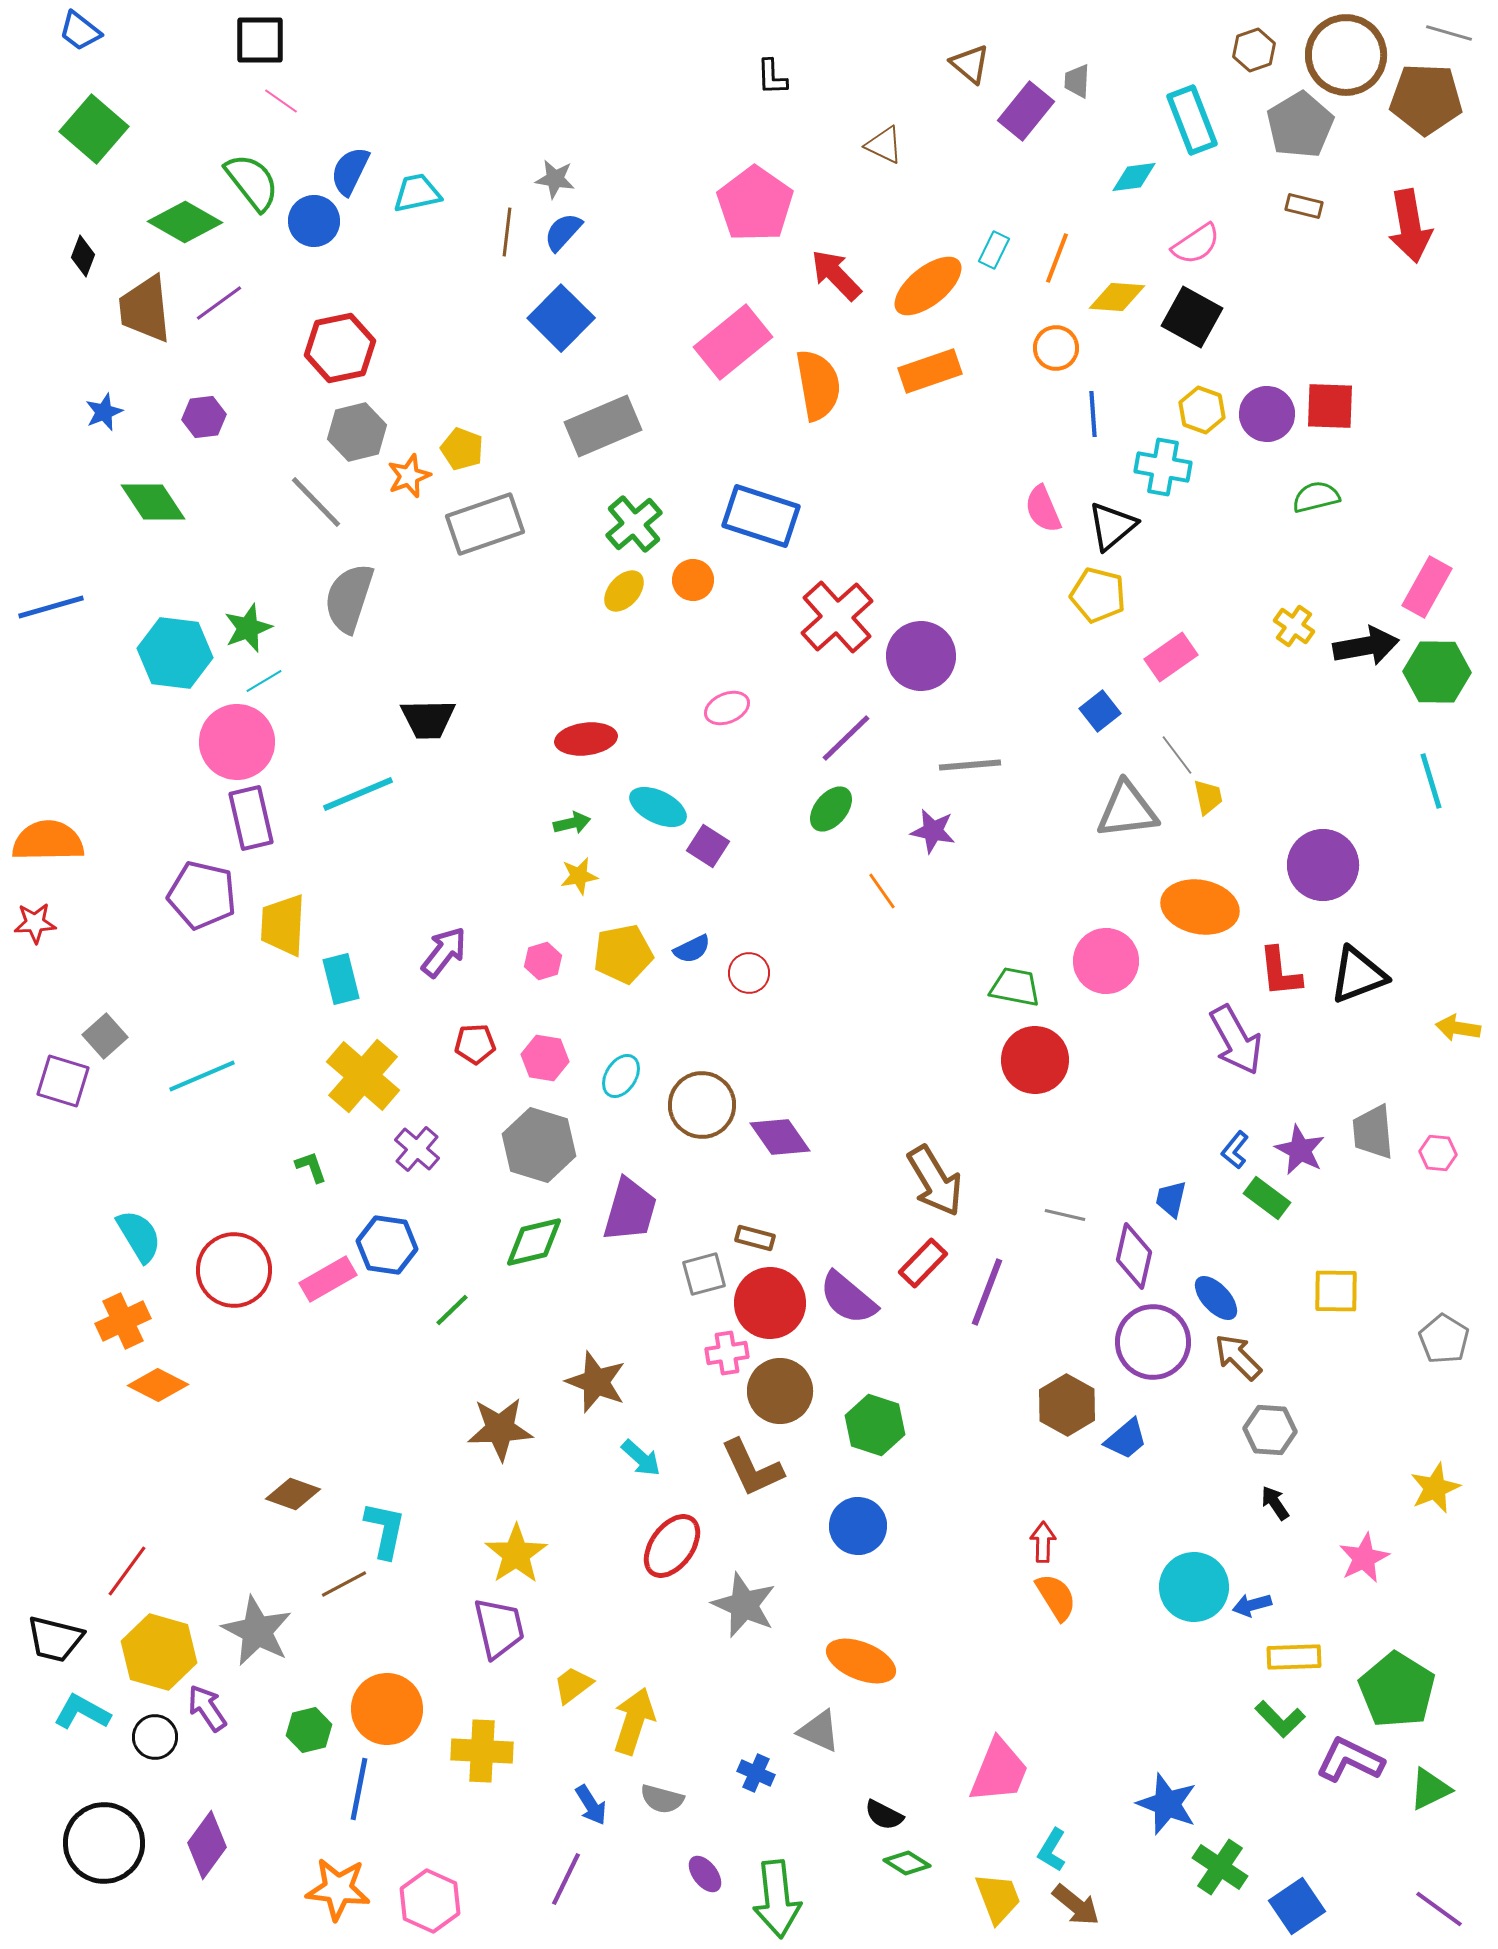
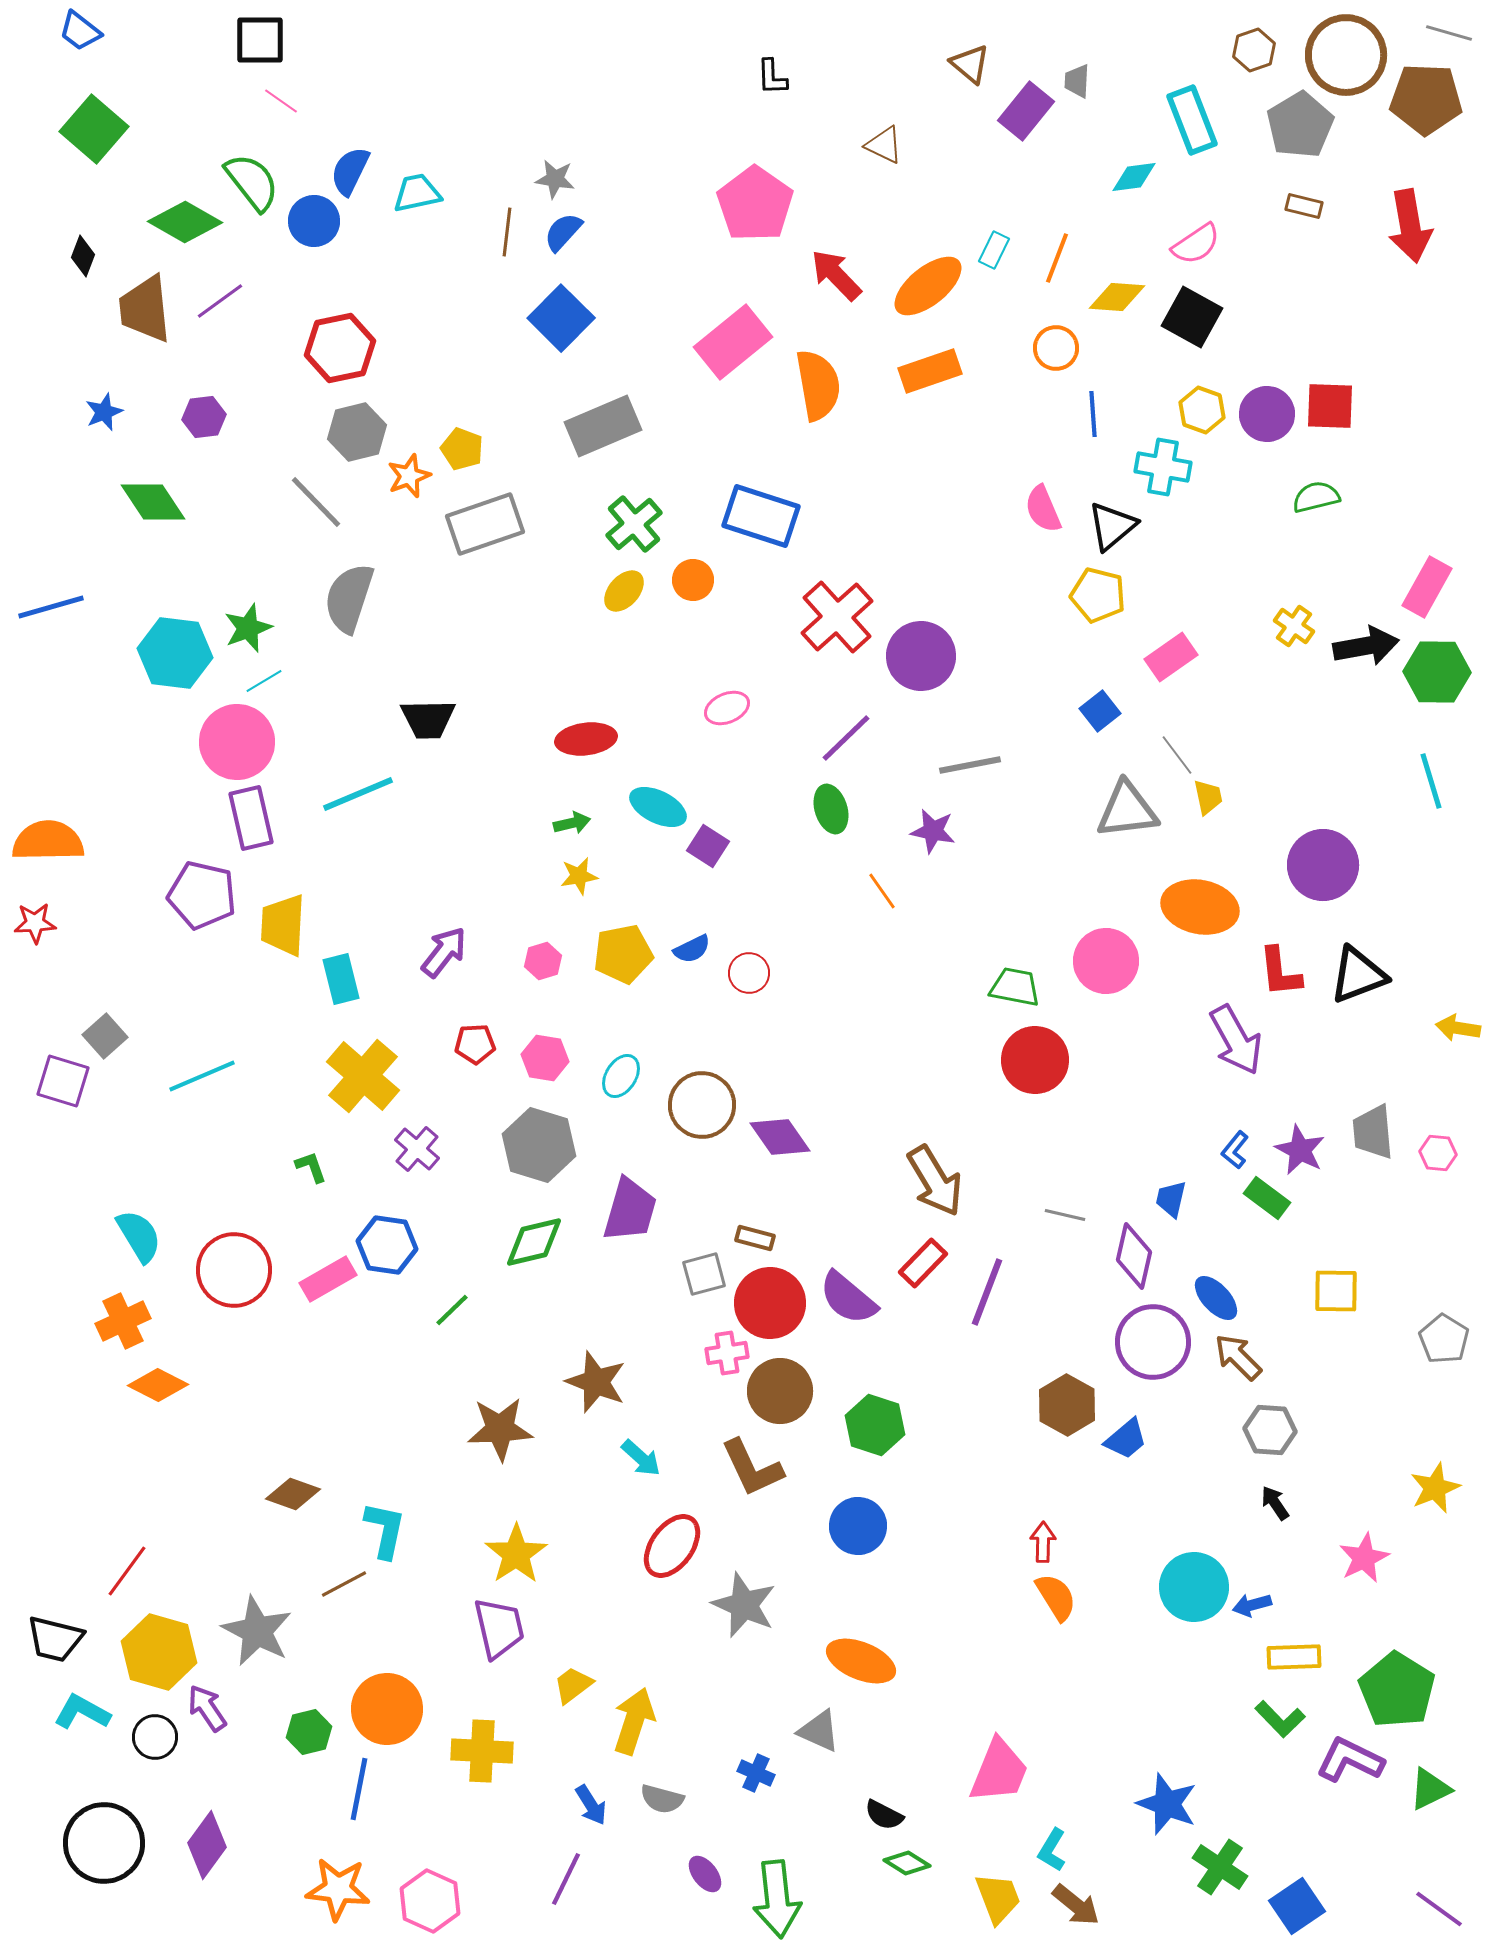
purple line at (219, 303): moved 1 px right, 2 px up
gray line at (970, 765): rotated 6 degrees counterclockwise
green ellipse at (831, 809): rotated 57 degrees counterclockwise
green hexagon at (309, 1730): moved 2 px down
